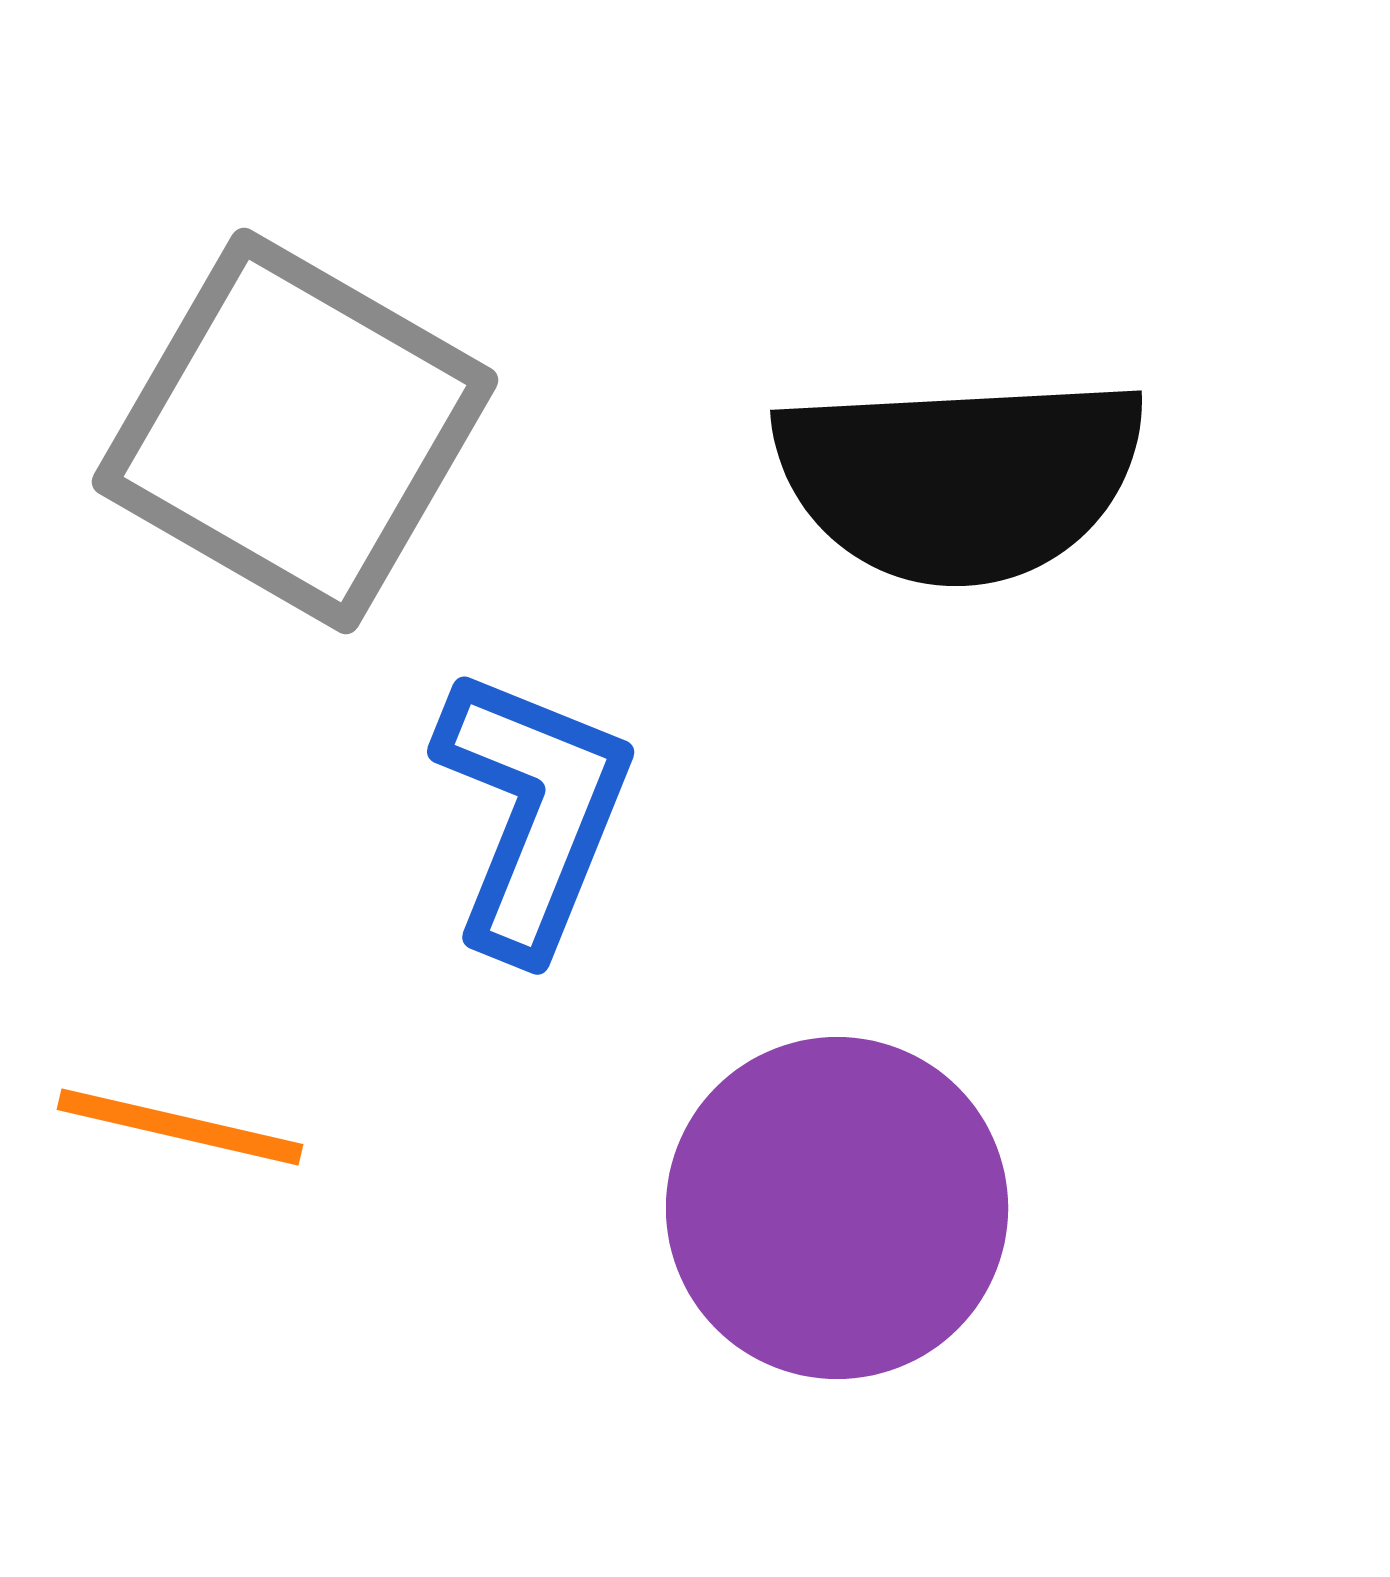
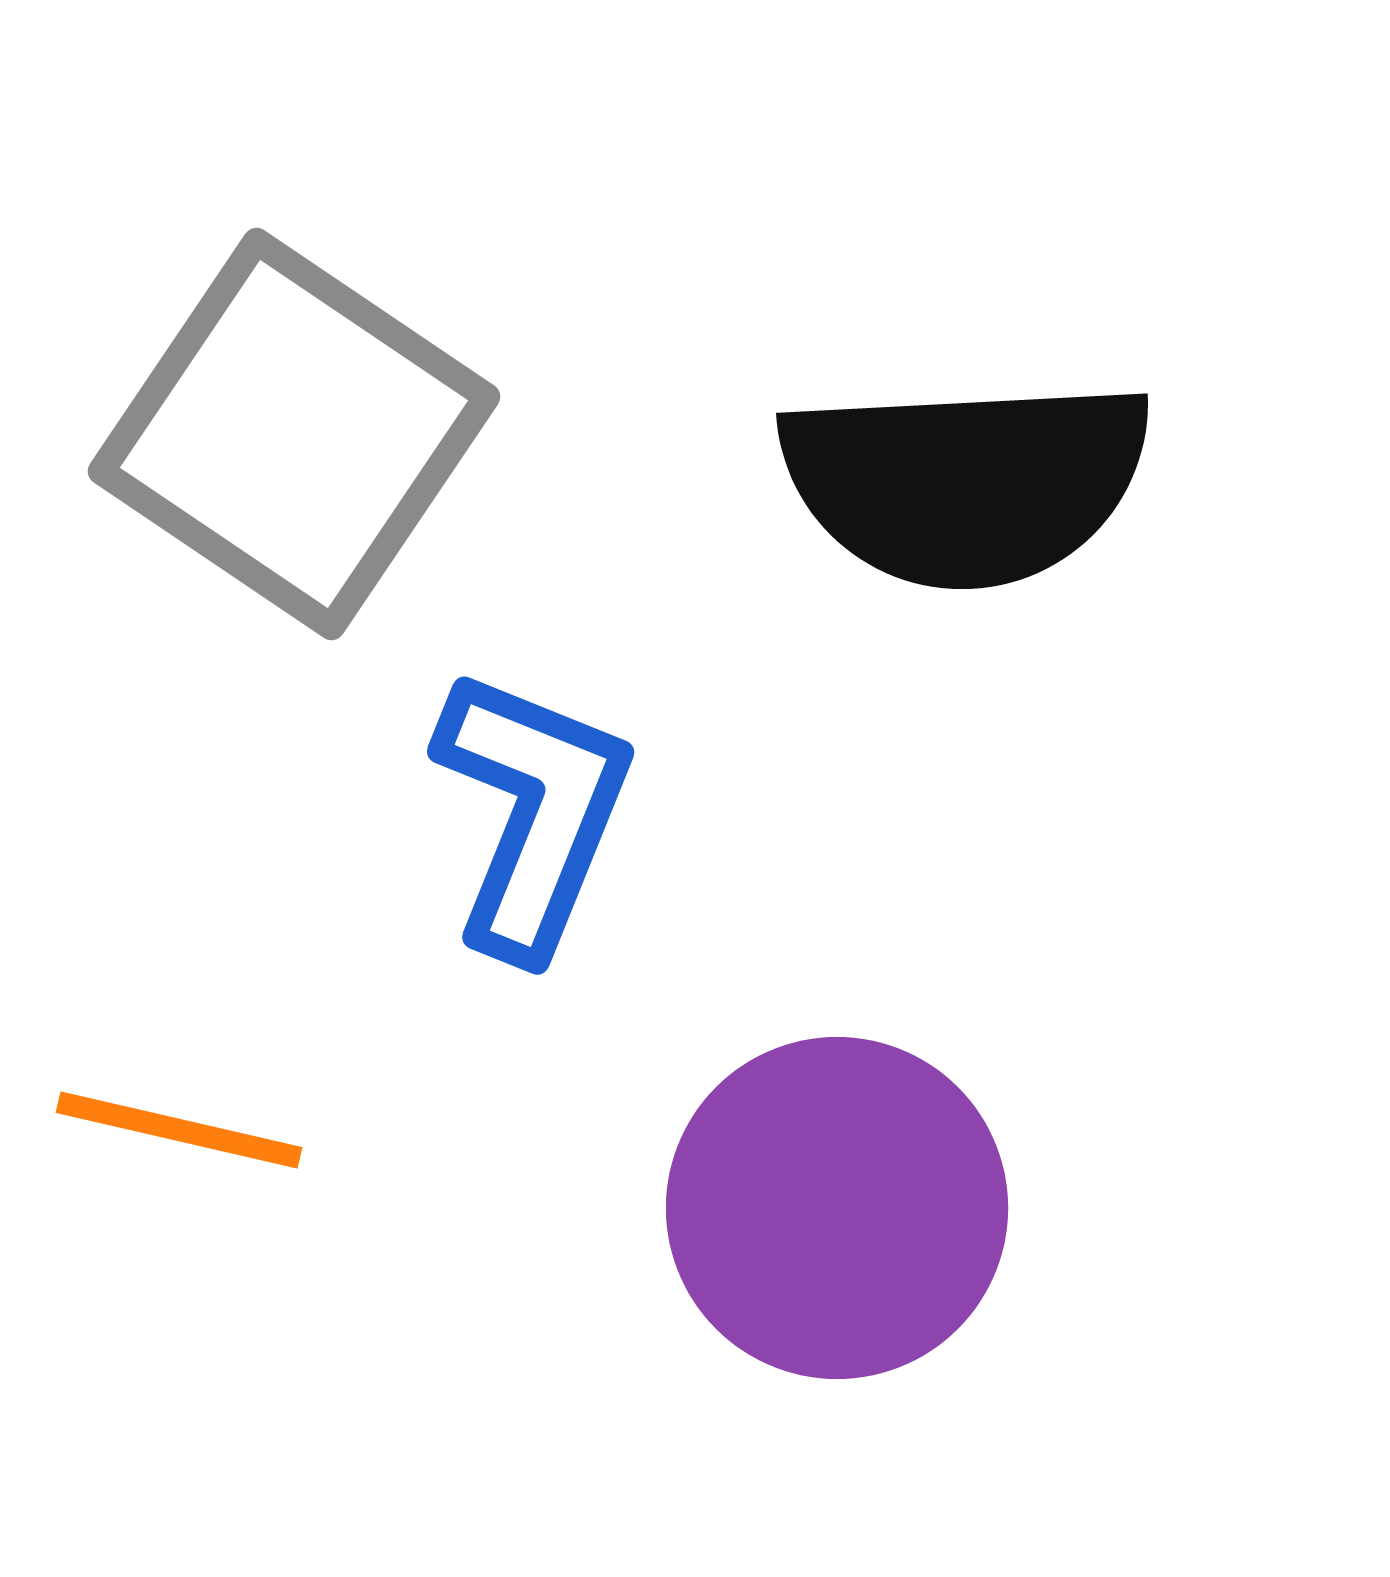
gray square: moved 1 px left, 3 px down; rotated 4 degrees clockwise
black semicircle: moved 6 px right, 3 px down
orange line: moved 1 px left, 3 px down
